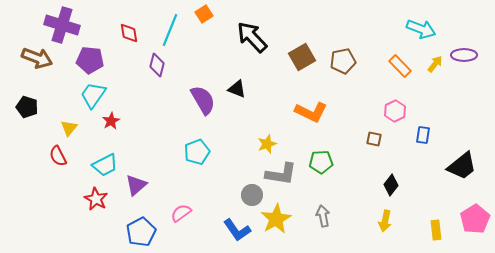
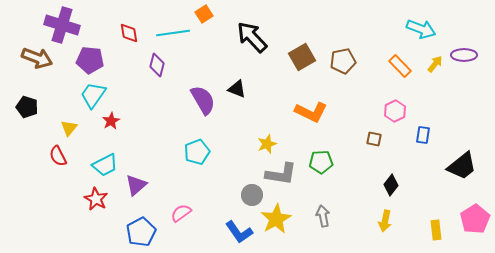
cyan line at (170, 30): moved 3 px right, 3 px down; rotated 60 degrees clockwise
blue L-shape at (237, 230): moved 2 px right, 2 px down
